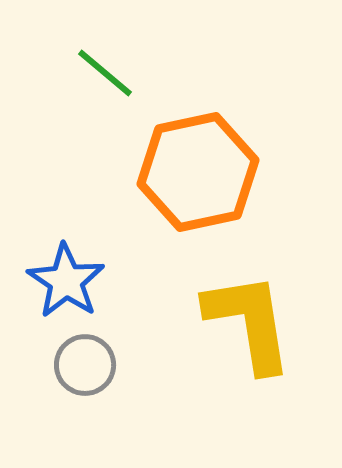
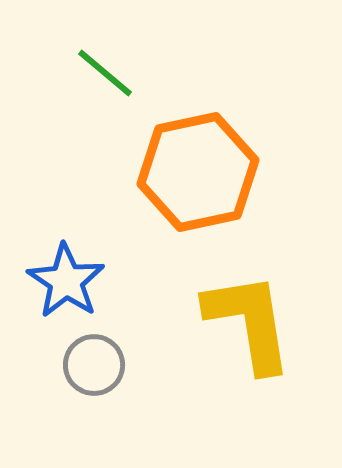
gray circle: moved 9 px right
